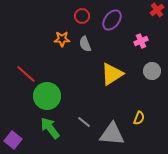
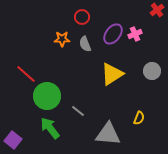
red circle: moved 1 px down
purple ellipse: moved 1 px right, 14 px down
pink cross: moved 6 px left, 7 px up
gray line: moved 6 px left, 11 px up
gray triangle: moved 4 px left
